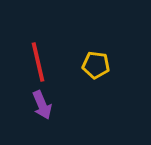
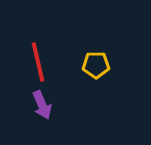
yellow pentagon: rotated 8 degrees counterclockwise
